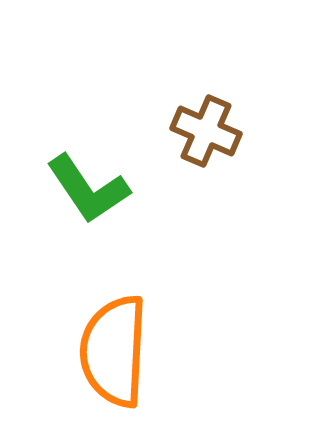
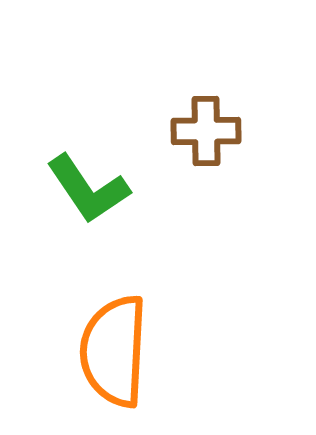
brown cross: rotated 24 degrees counterclockwise
